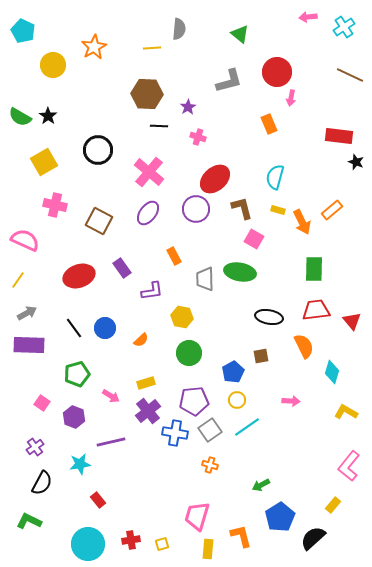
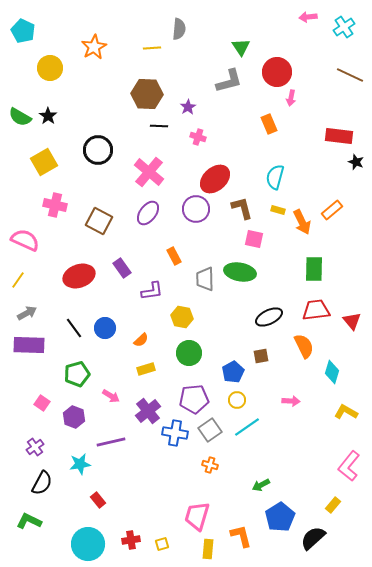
green triangle at (240, 34): moved 1 px right, 13 px down; rotated 18 degrees clockwise
yellow circle at (53, 65): moved 3 px left, 3 px down
pink square at (254, 239): rotated 18 degrees counterclockwise
black ellipse at (269, 317): rotated 36 degrees counterclockwise
yellow rectangle at (146, 383): moved 14 px up
purple pentagon at (194, 401): moved 2 px up
